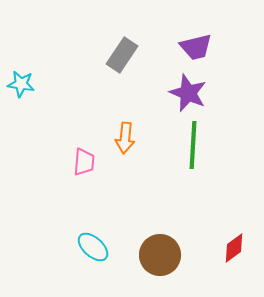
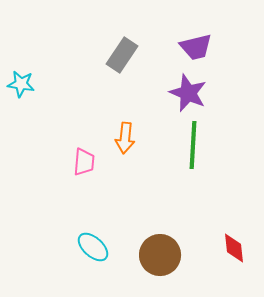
red diamond: rotated 60 degrees counterclockwise
